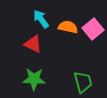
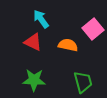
orange semicircle: moved 18 px down
red triangle: moved 2 px up
green star: moved 1 px down
